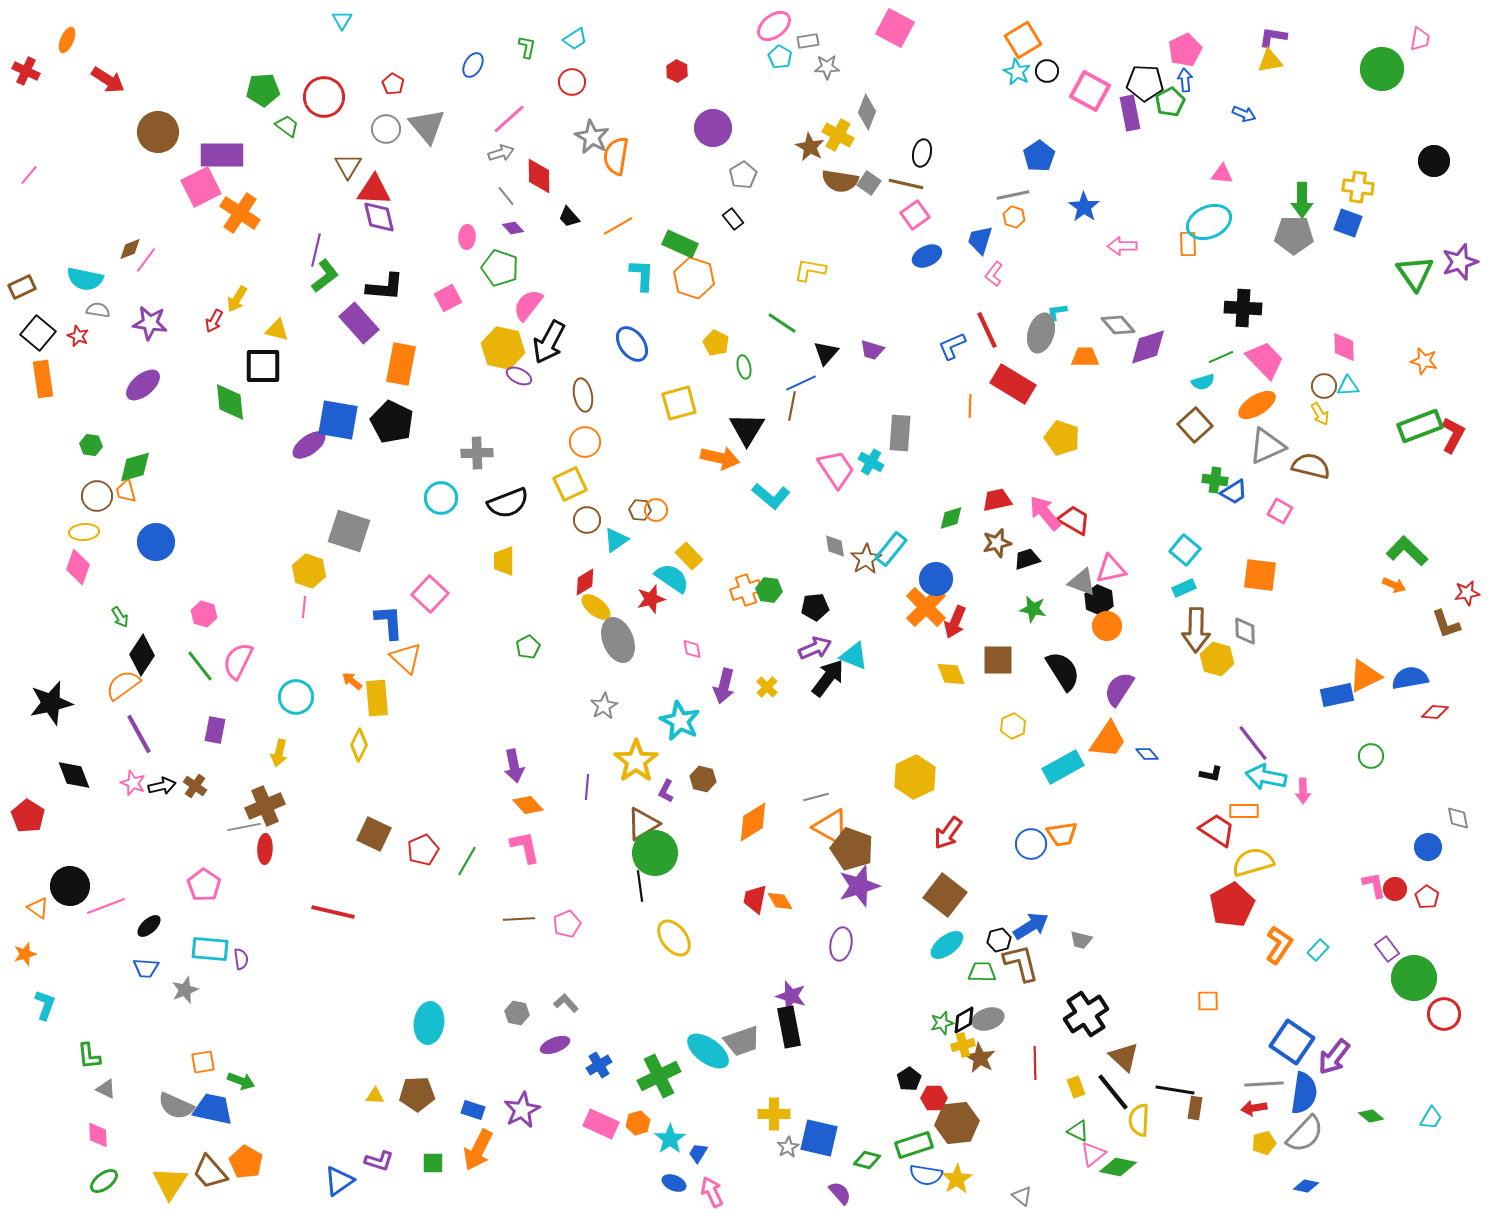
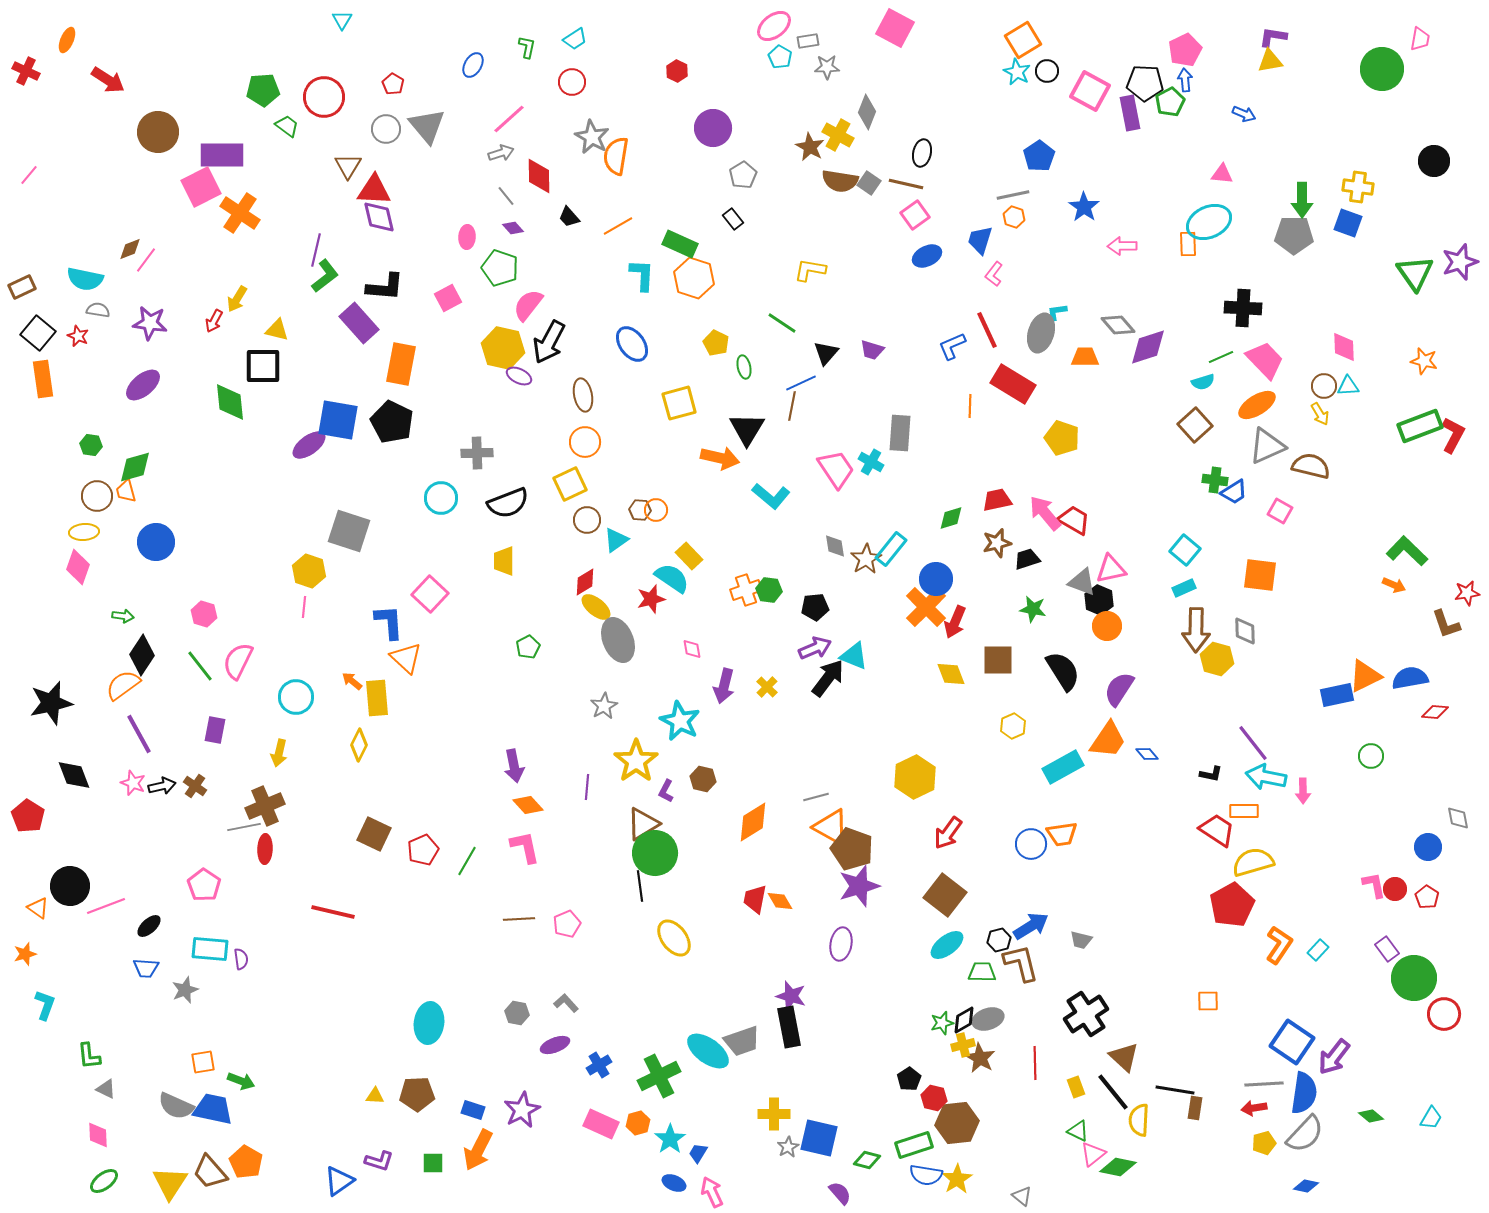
green arrow at (120, 617): moved 3 px right, 1 px up; rotated 50 degrees counterclockwise
red hexagon at (934, 1098): rotated 15 degrees clockwise
